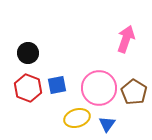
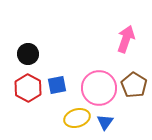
black circle: moved 1 px down
red hexagon: rotated 8 degrees clockwise
brown pentagon: moved 7 px up
blue triangle: moved 2 px left, 2 px up
